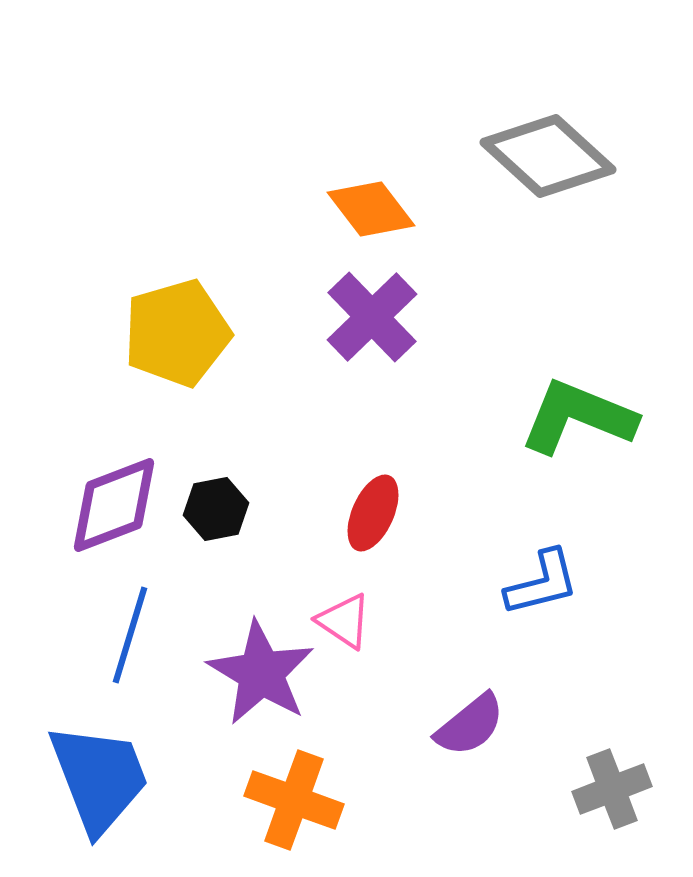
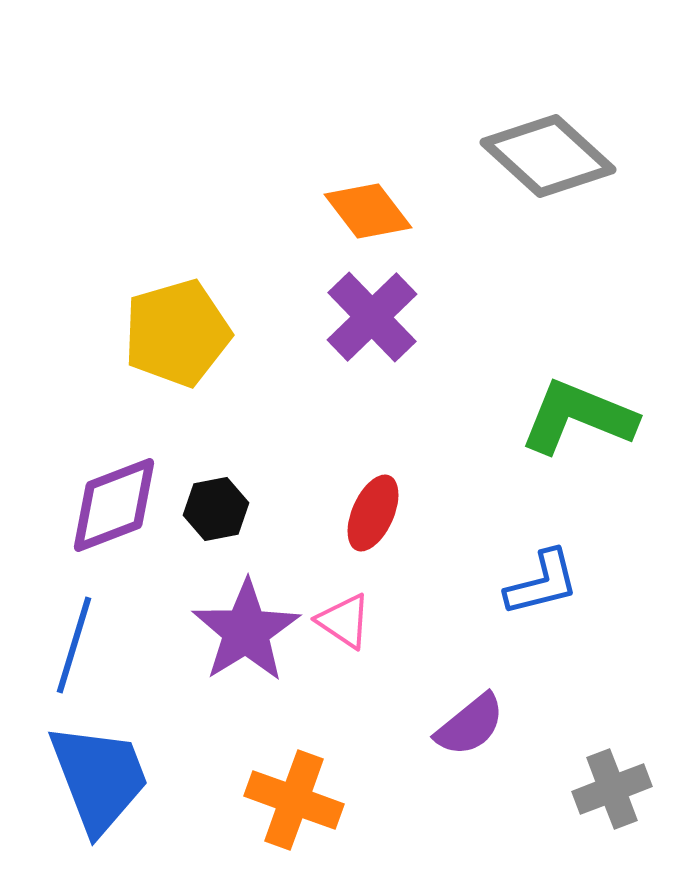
orange diamond: moved 3 px left, 2 px down
blue line: moved 56 px left, 10 px down
purple star: moved 15 px left, 42 px up; rotated 9 degrees clockwise
